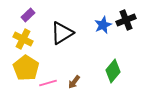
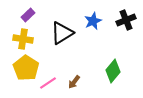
blue star: moved 10 px left, 4 px up
yellow cross: rotated 18 degrees counterclockwise
pink line: rotated 18 degrees counterclockwise
